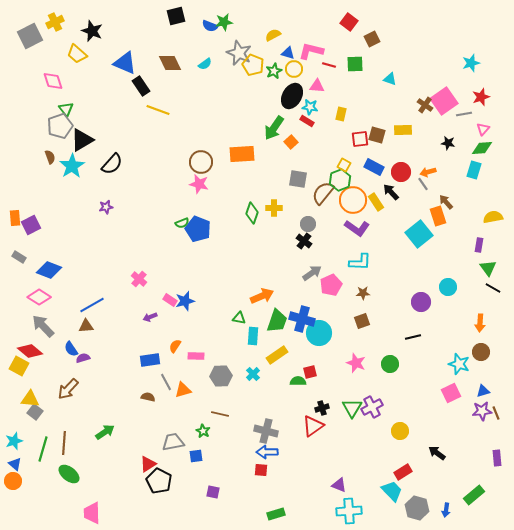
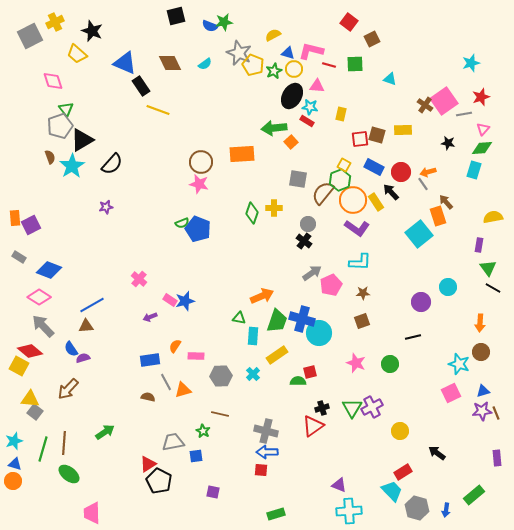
green arrow at (274, 128): rotated 50 degrees clockwise
blue triangle at (15, 464): rotated 24 degrees counterclockwise
